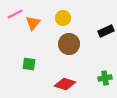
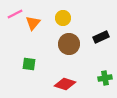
black rectangle: moved 5 px left, 6 px down
